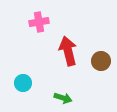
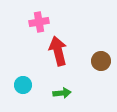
red arrow: moved 10 px left
cyan circle: moved 2 px down
green arrow: moved 1 px left, 5 px up; rotated 24 degrees counterclockwise
